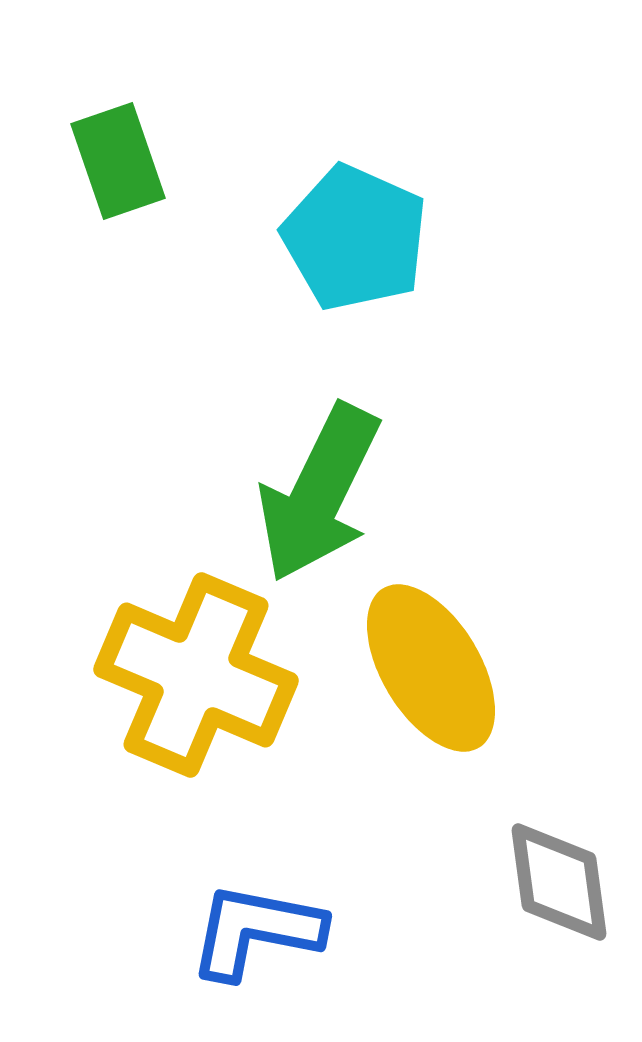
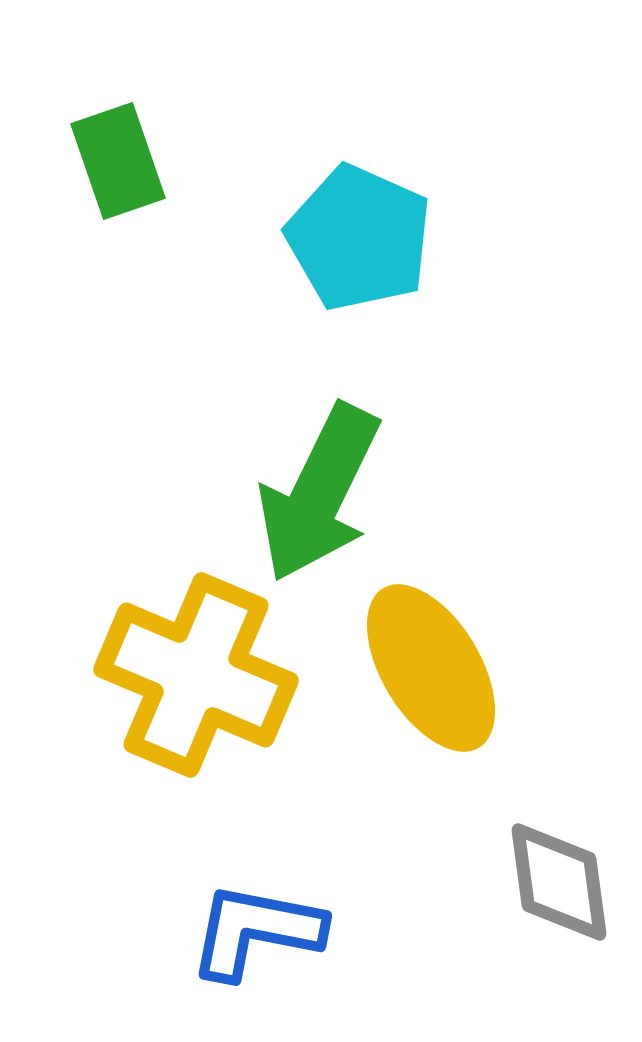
cyan pentagon: moved 4 px right
